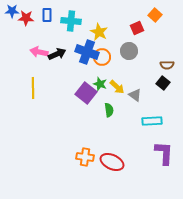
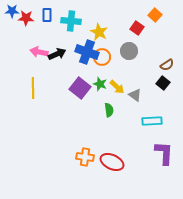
red square: rotated 32 degrees counterclockwise
brown semicircle: rotated 32 degrees counterclockwise
purple square: moved 6 px left, 5 px up
